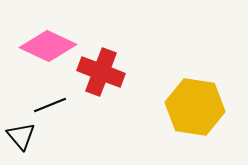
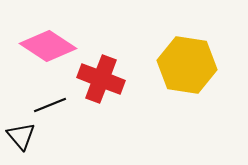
pink diamond: rotated 8 degrees clockwise
red cross: moved 7 px down
yellow hexagon: moved 8 px left, 42 px up
